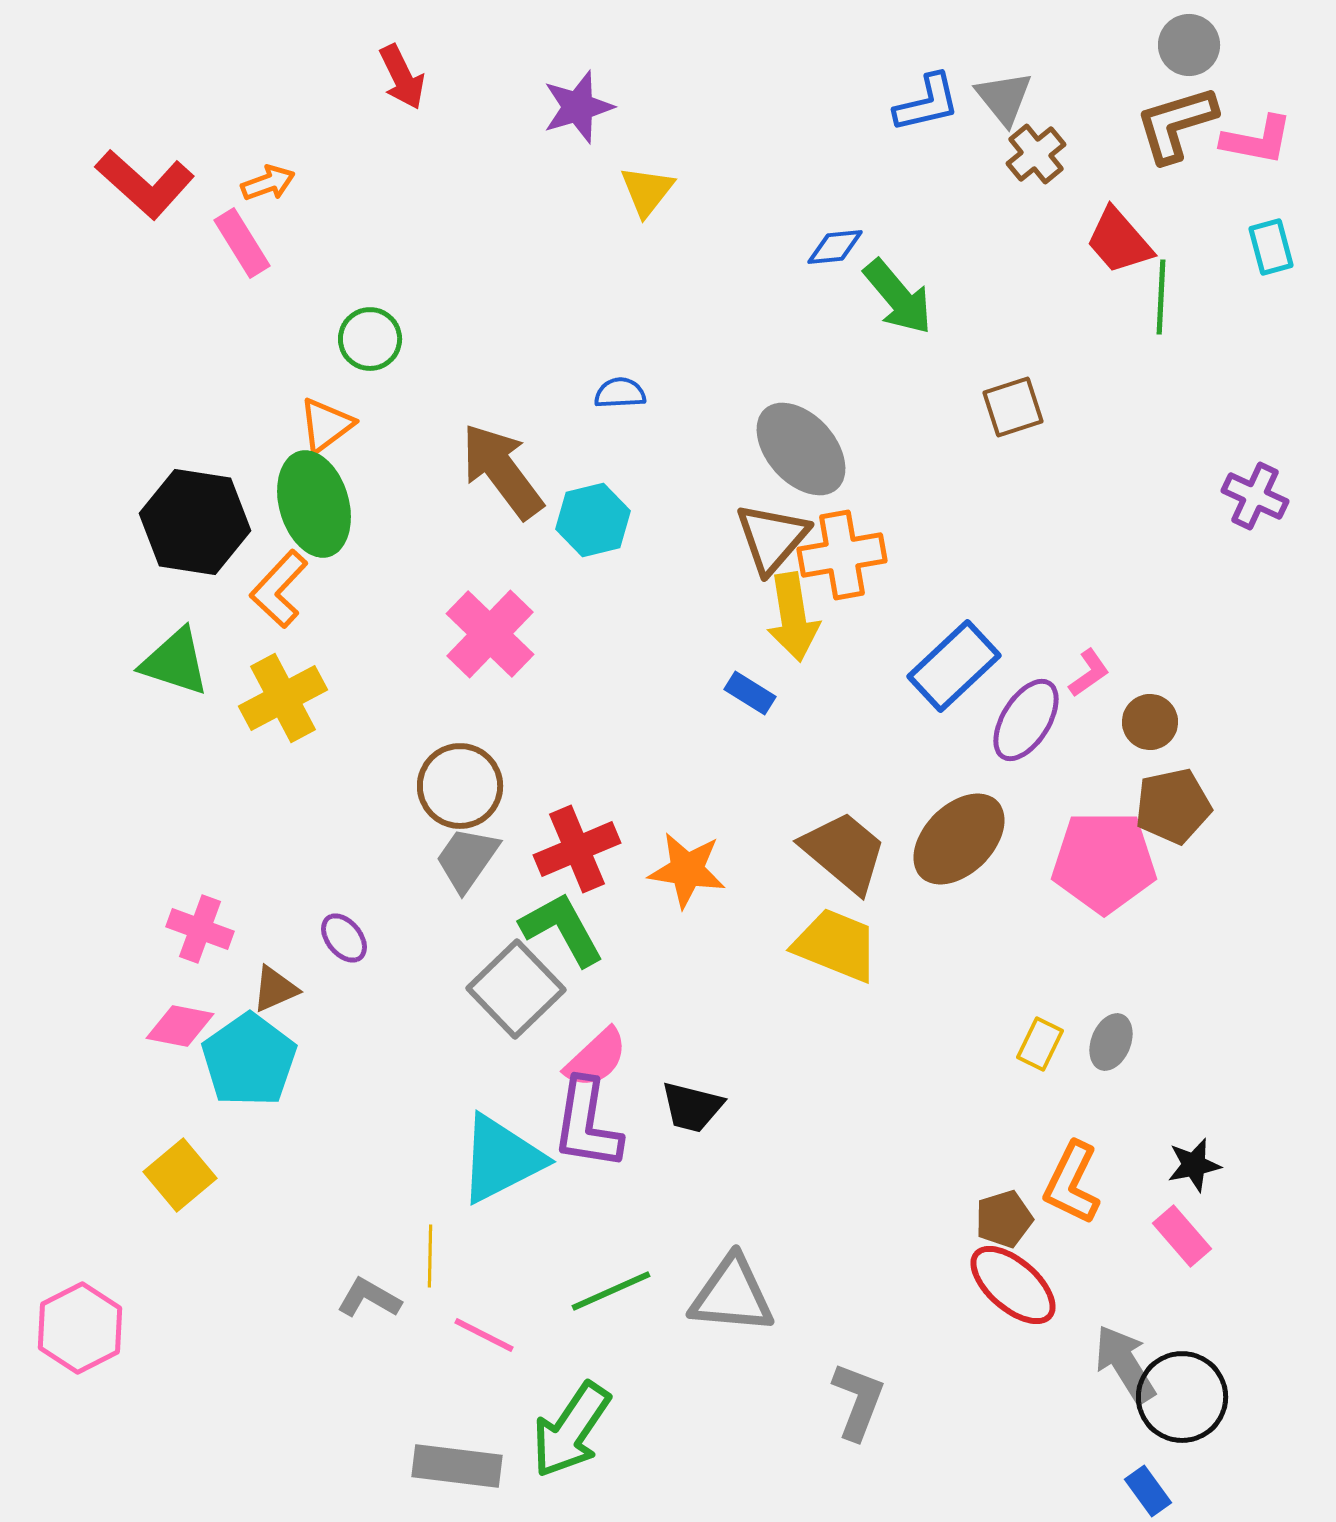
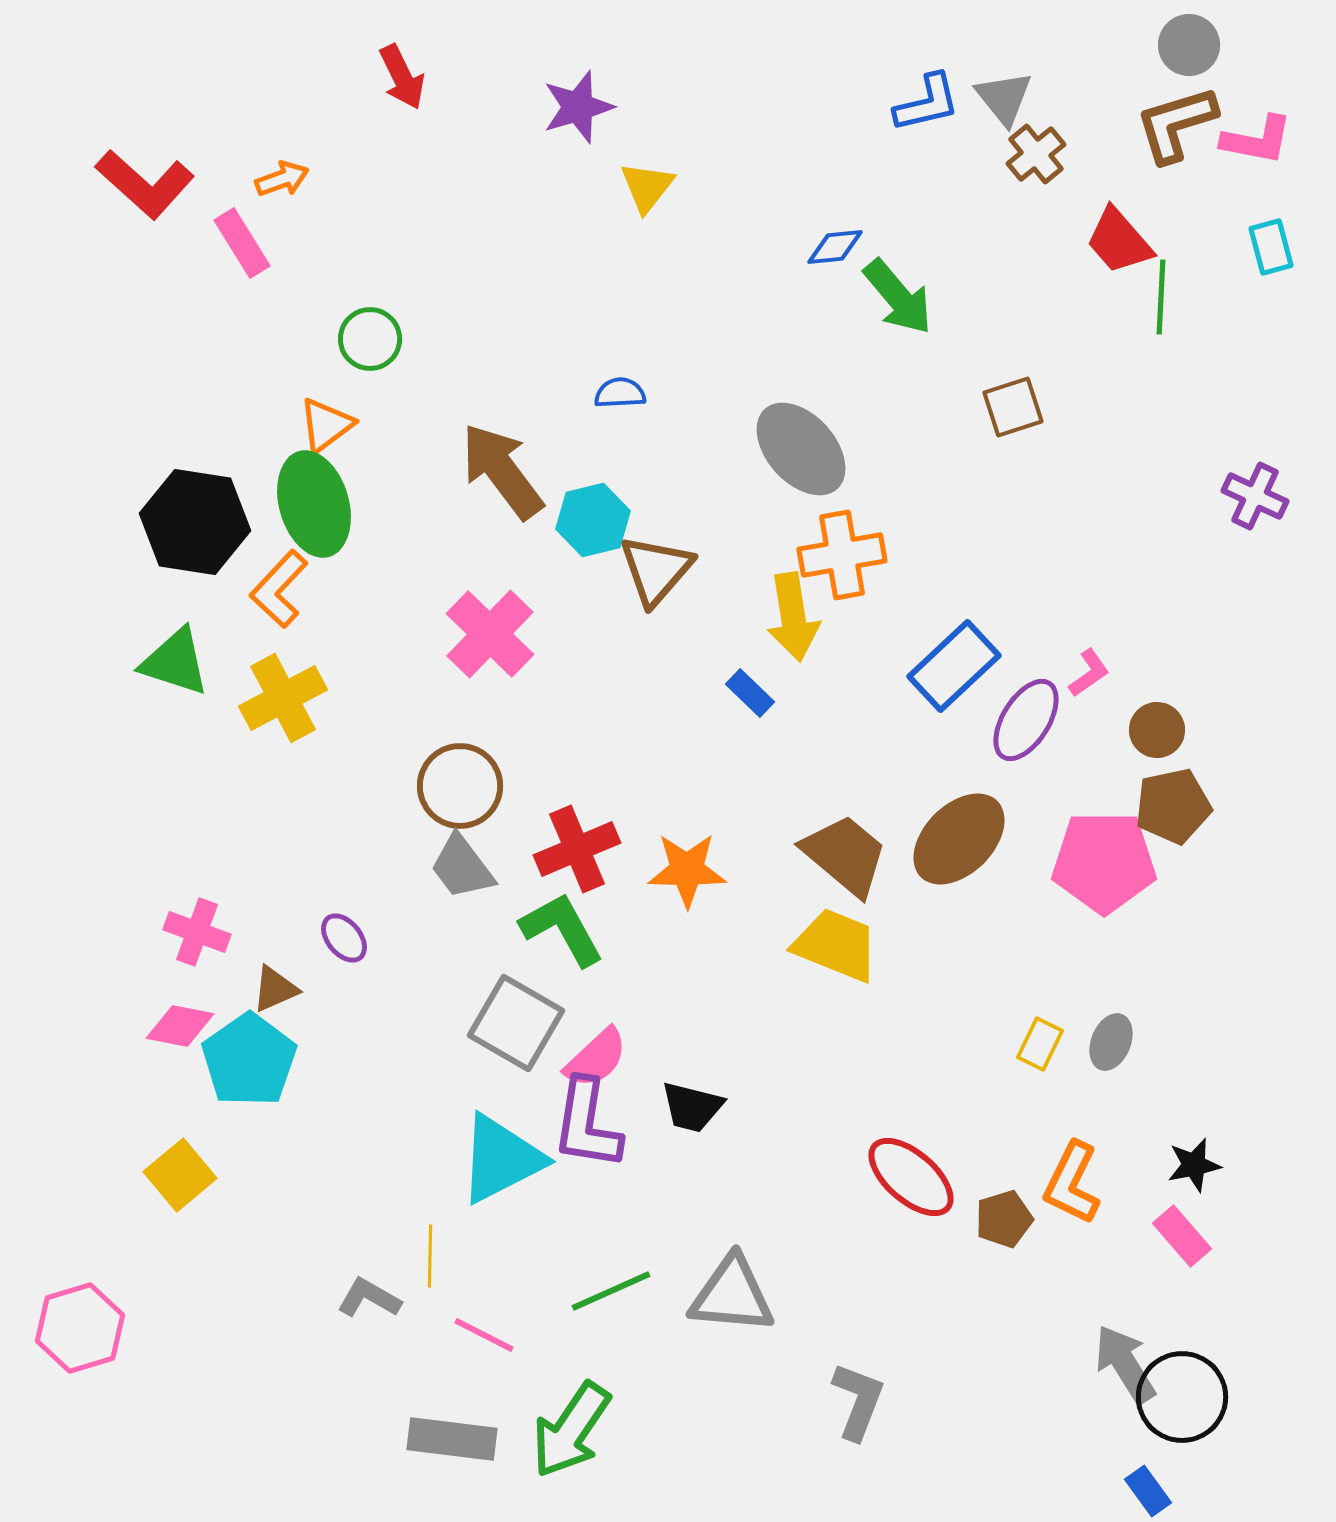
orange arrow at (268, 183): moved 14 px right, 4 px up
yellow triangle at (647, 191): moved 4 px up
brown triangle at (772, 538): moved 116 px left, 32 px down
blue rectangle at (750, 693): rotated 12 degrees clockwise
brown circle at (1150, 722): moved 7 px right, 8 px down
brown trapezoid at (844, 852): moved 1 px right, 3 px down
gray trapezoid at (467, 859): moved 5 px left, 8 px down; rotated 72 degrees counterclockwise
orange star at (687, 870): rotated 8 degrees counterclockwise
pink cross at (200, 929): moved 3 px left, 3 px down
gray square at (516, 989): moved 34 px down; rotated 16 degrees counterclockwise
red ellipse at (1013, 1285): moved 102 px left, 108 px up
pink hexagon at (80, 1328): rotated 10 degrees clockwise
gray rectangle at (457, 1466): moved 5 px left, 27 px up
